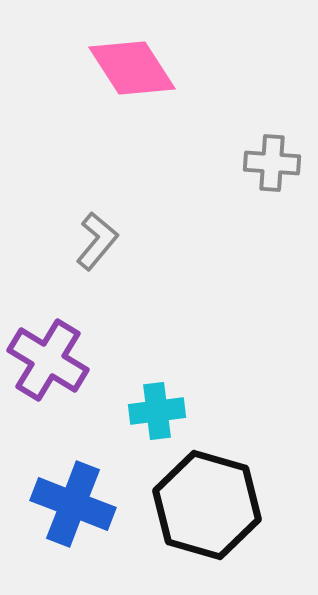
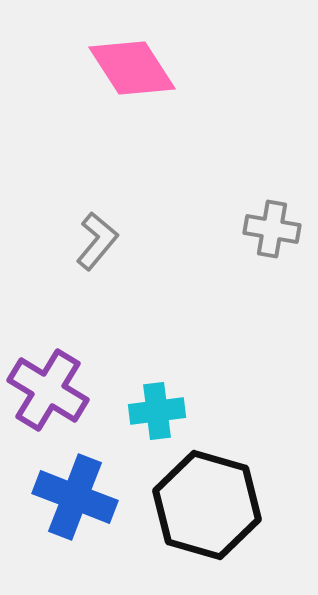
gray cross: moved 66 px down; rotated 6 degrees clockwise
purple cross: moved 30 px down
blue cross: moved 2 px right, 7 px up
